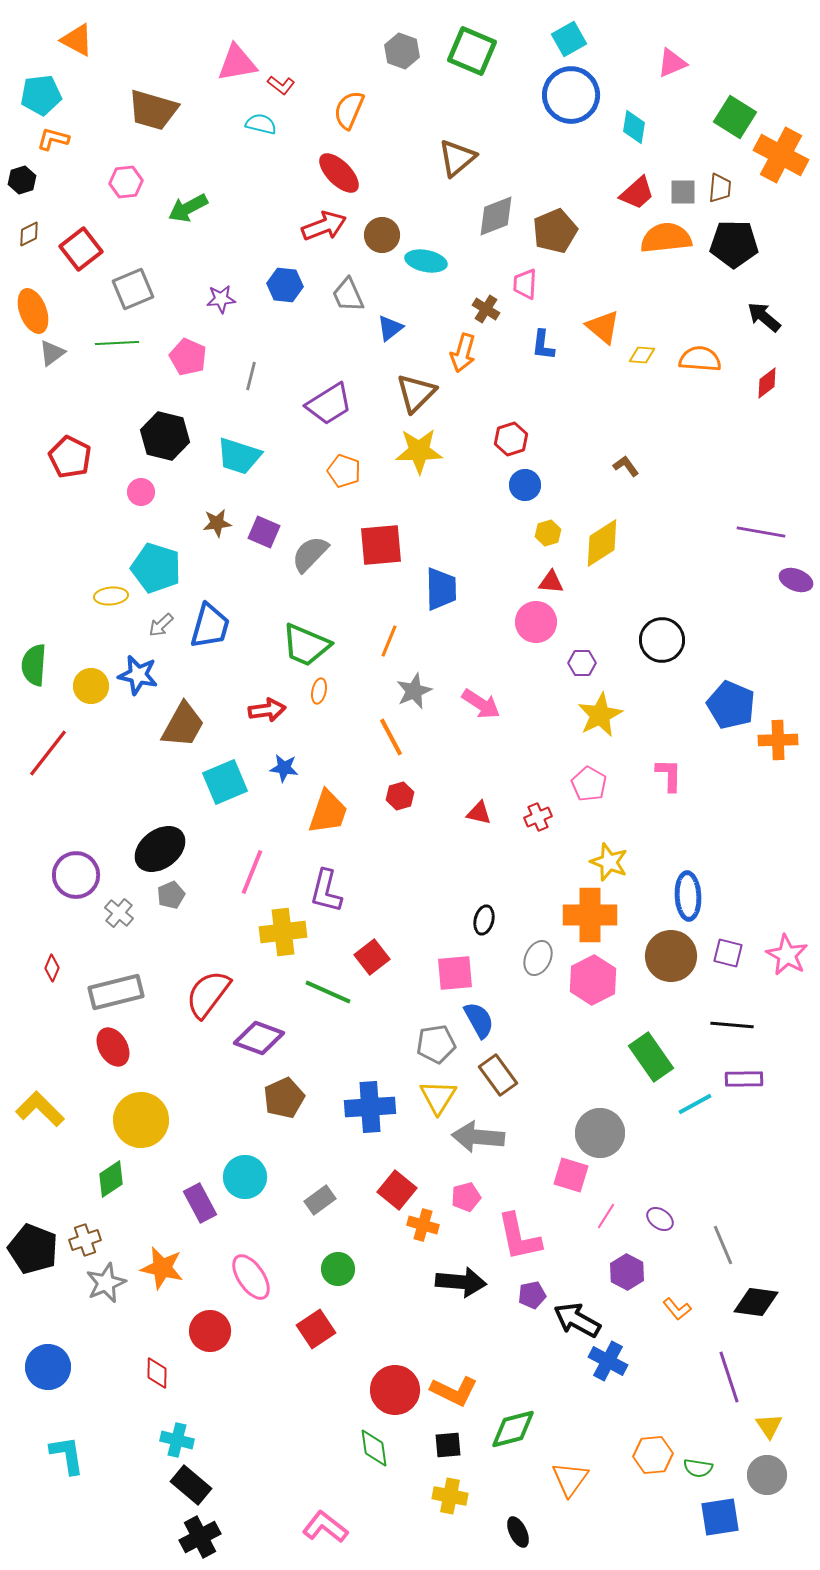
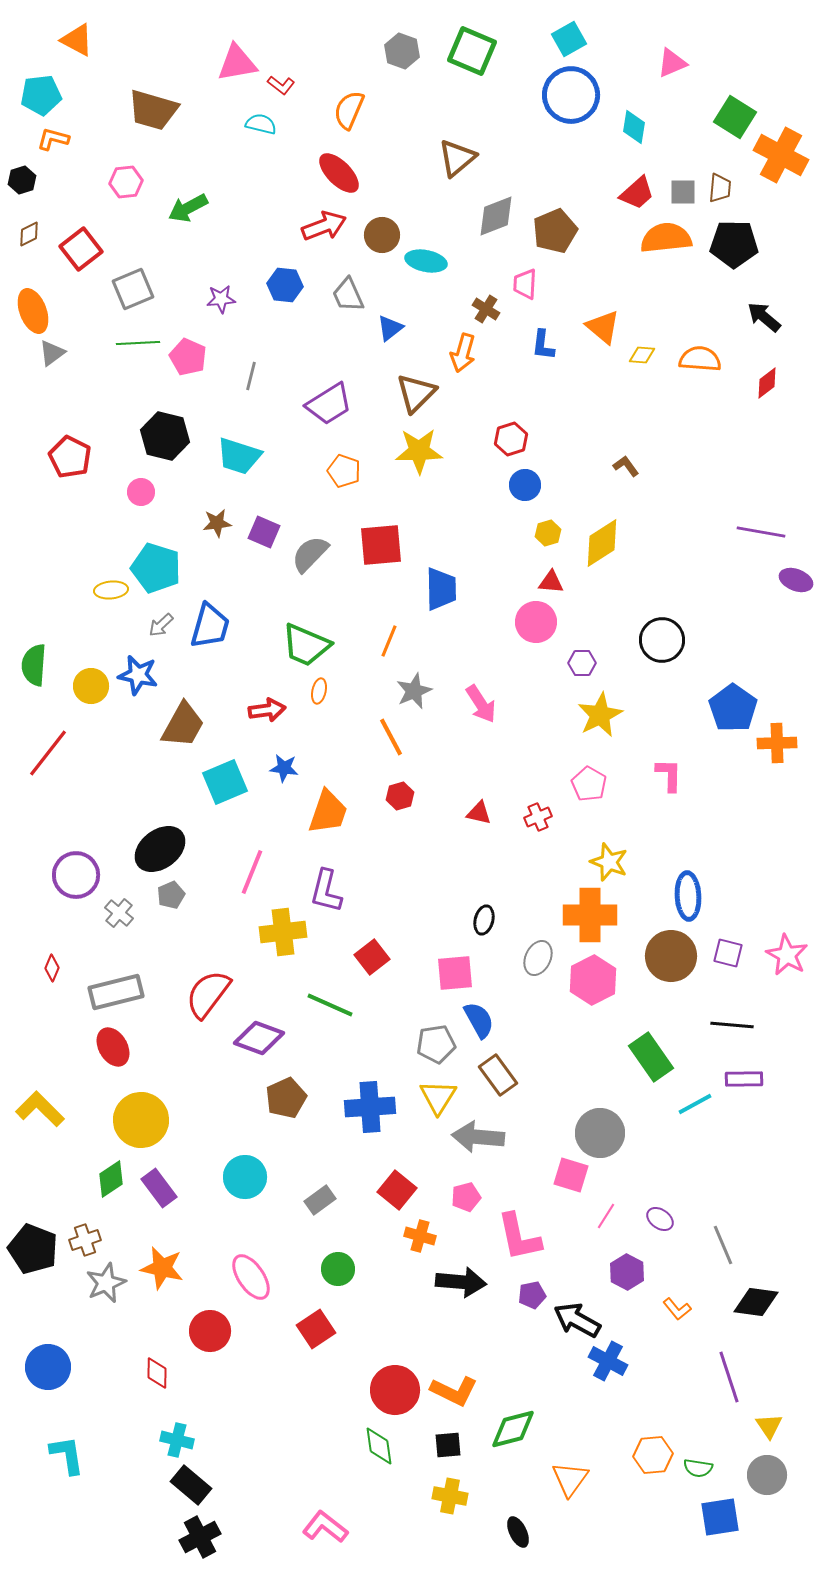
green line at (117, 343): moved 21 px right
yellow ellipse at (111, 596): moved 6 px up
pink arrow at (481, 704): rotated 24 degrees clockwise
blue pentagon at (731, 705): moved 2 px right, 3 px down; rotated 12 degrees clockwise
orange cross at (778, 740): moved 1 px left, 3 px down
green line at (328, 992): moved 2 px right, 13 px down
brown pentagon at (284, 1098): moved 2 px right
purple rectangle at (200, 1203): moved 41 px left, 15 px up; rotated 9 degrees counterclockwise
orange cross at (423, 1225): moved 3 px left, 11 px down
green diamond at (374, 1448): moved 5 px right, 2 px up
